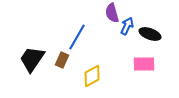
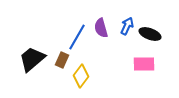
purple semicircle: moved 11 px left, 15 px down
black trapezoid: rotated 16 degrees clockwise
yellow diamond: moved 11 px left; rotated 25 degrees counterclockwise
